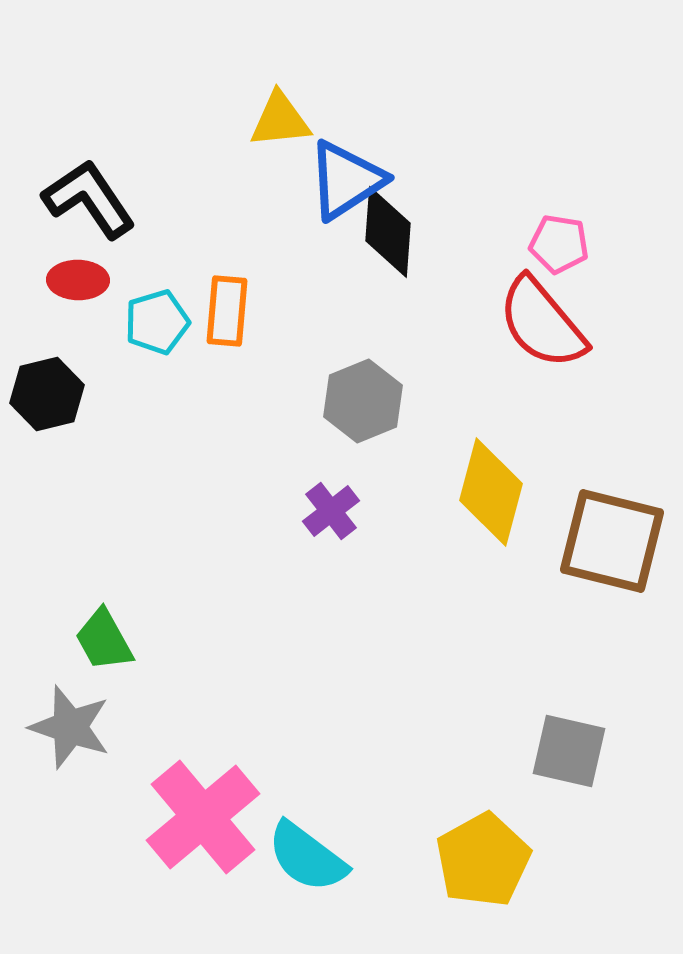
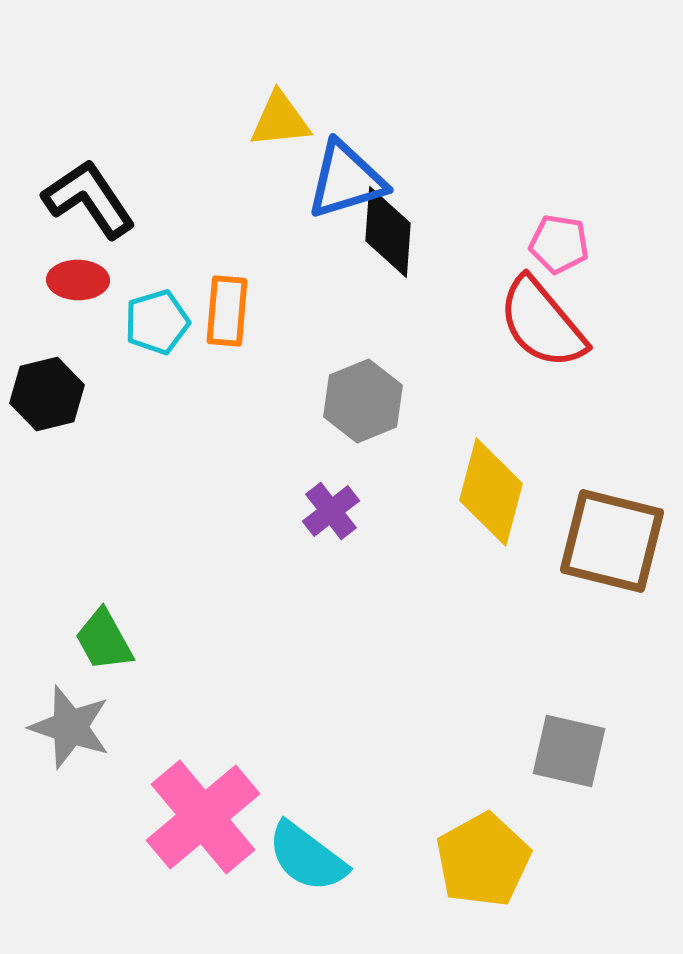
blue triangle: rotated 16 degrees clockwise
